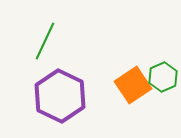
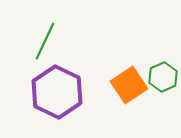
orange square: moved 4 px left
purple hexagon: moved 3 px left, 4 px up
